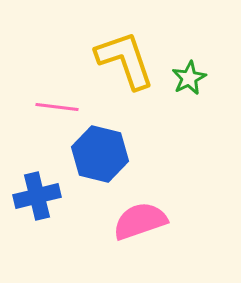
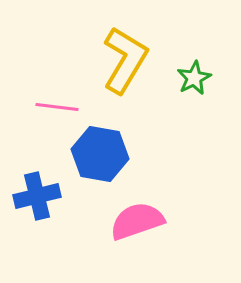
yellow L-shape: rotated 50 degrees clockwise
green star: moved 5 px right
blue hexagon: rotated 4 degrees counterclockwise
pink semicircle: moved 3 px left
